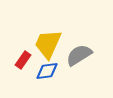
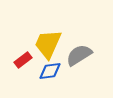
red rectangle: rotated 18 degrees clockwise
blue diamond: moved 3 px right
